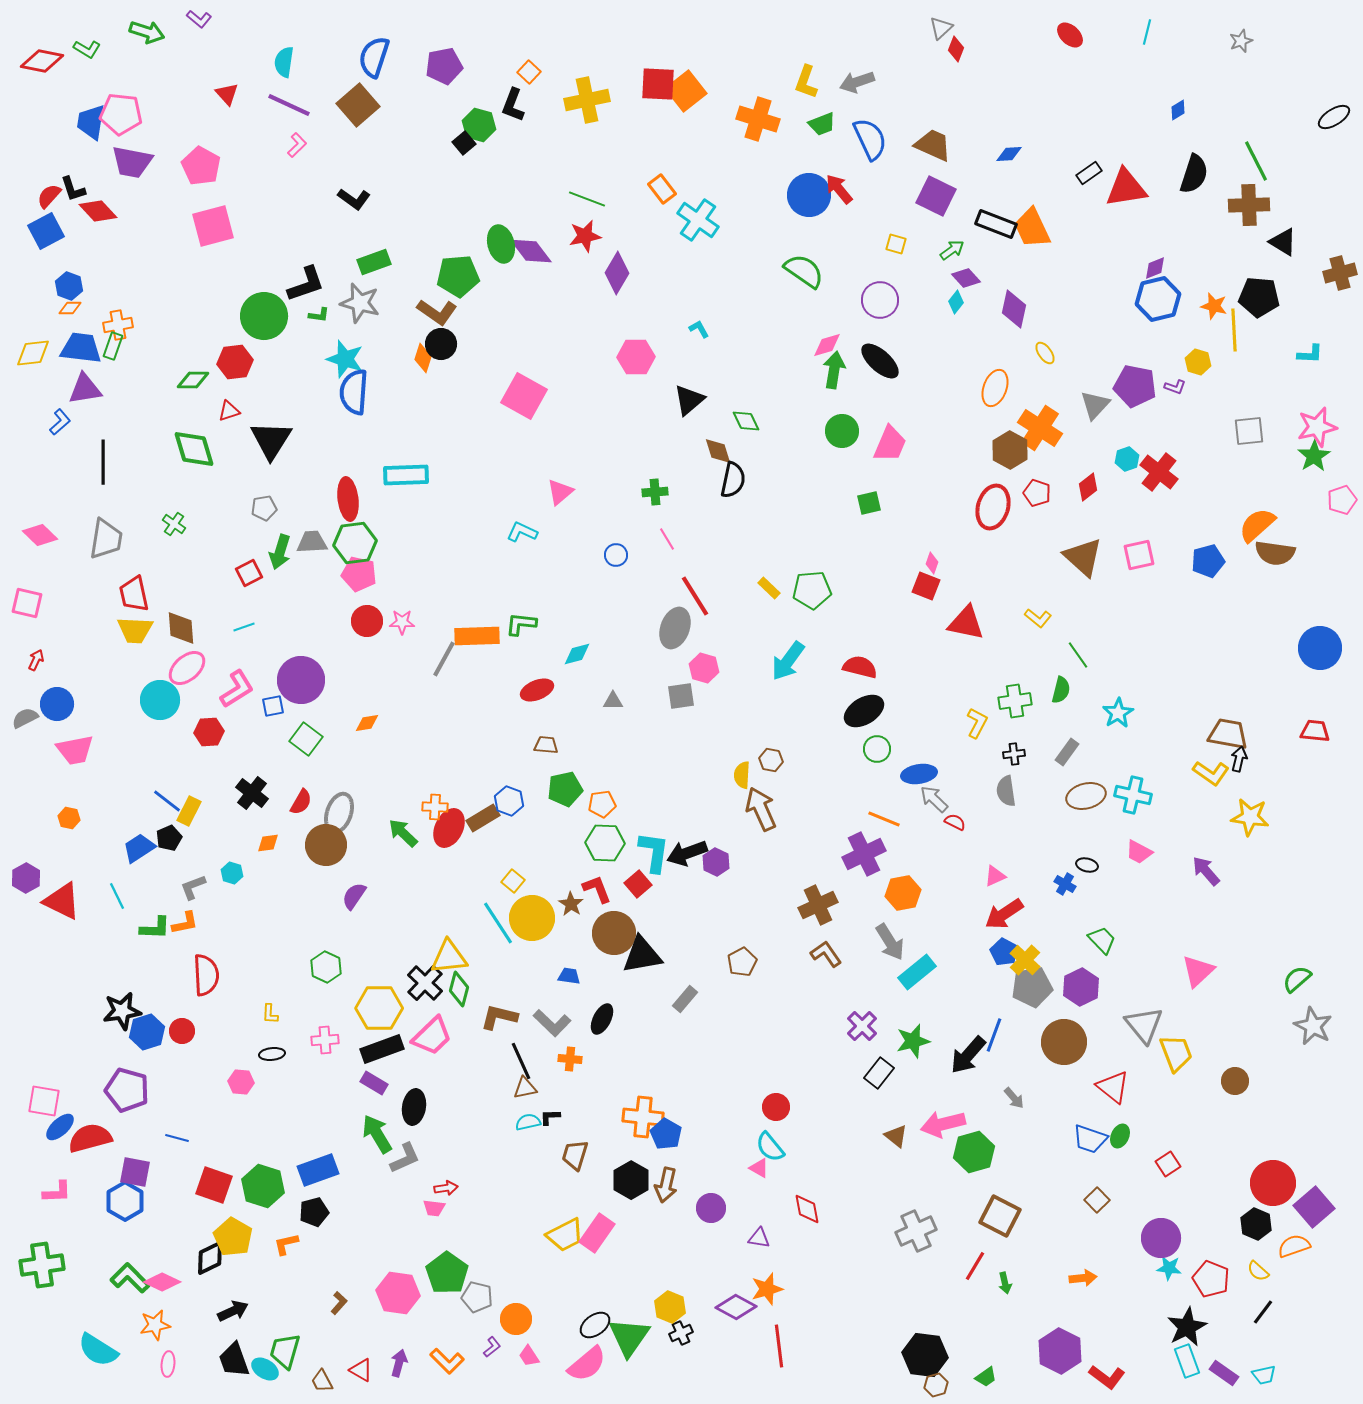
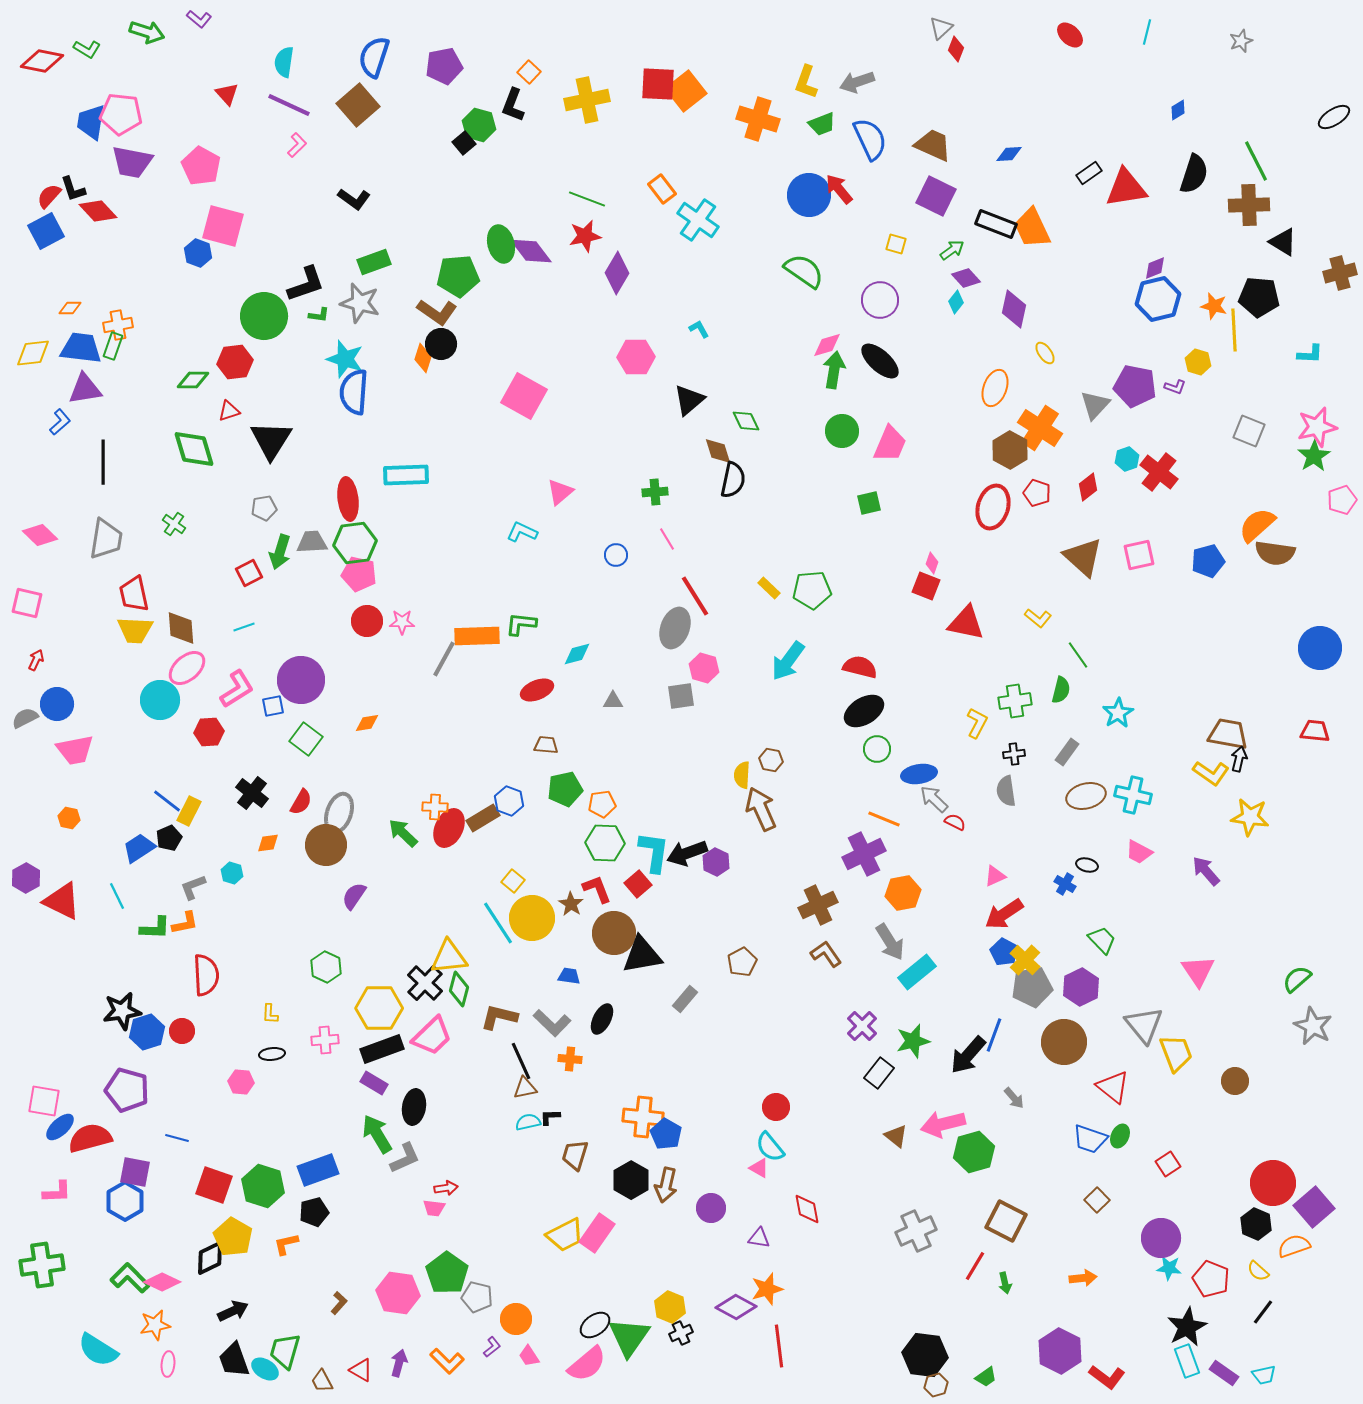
pink square at (213, 226): moved 10 px right; rotated 30 degrees clockwise
blue hexagon at (69, 286): moved 129 px right, 33 px up
gray square at (1249, 431): rotated 28 degrees clockwise
pink triangle at (1198, 971): rotated 21 degrees counterclockwise
brown square at (1000, 1216): moved 6 px right, 5 px down
